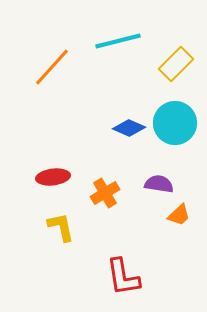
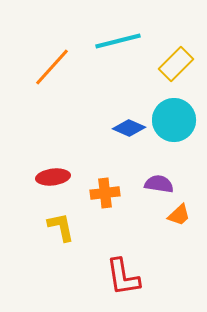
cyan circle: moved 1 px left, 3 px up
orange cross: rotated 24 degrees clockwise
